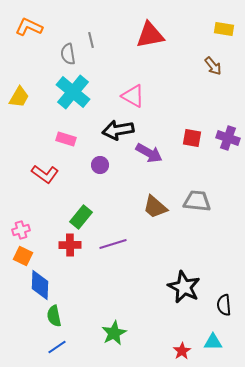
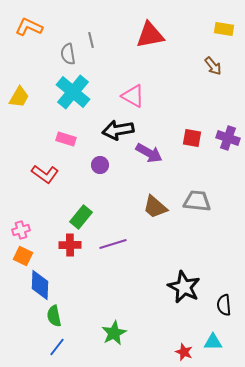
blue line: rotated 18 degrees counterclockwise
red star: moved 2 px right, 1 px down; rotated 18 degrees counterclockwise
